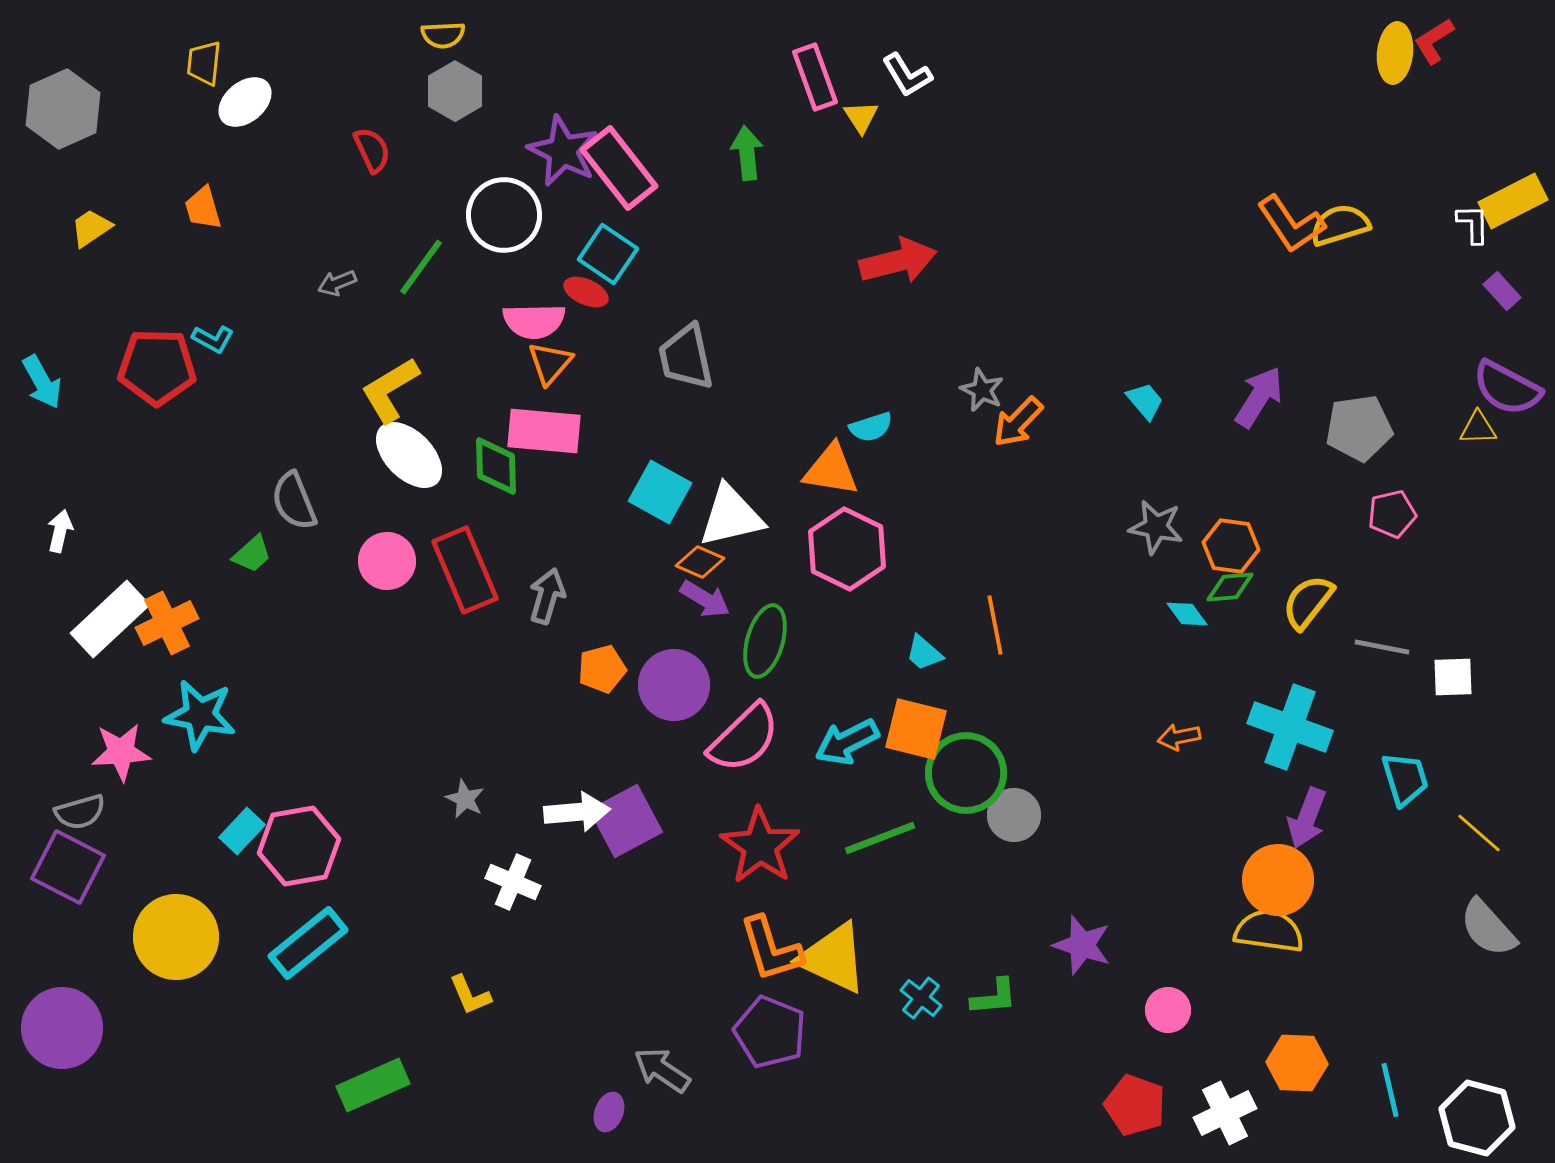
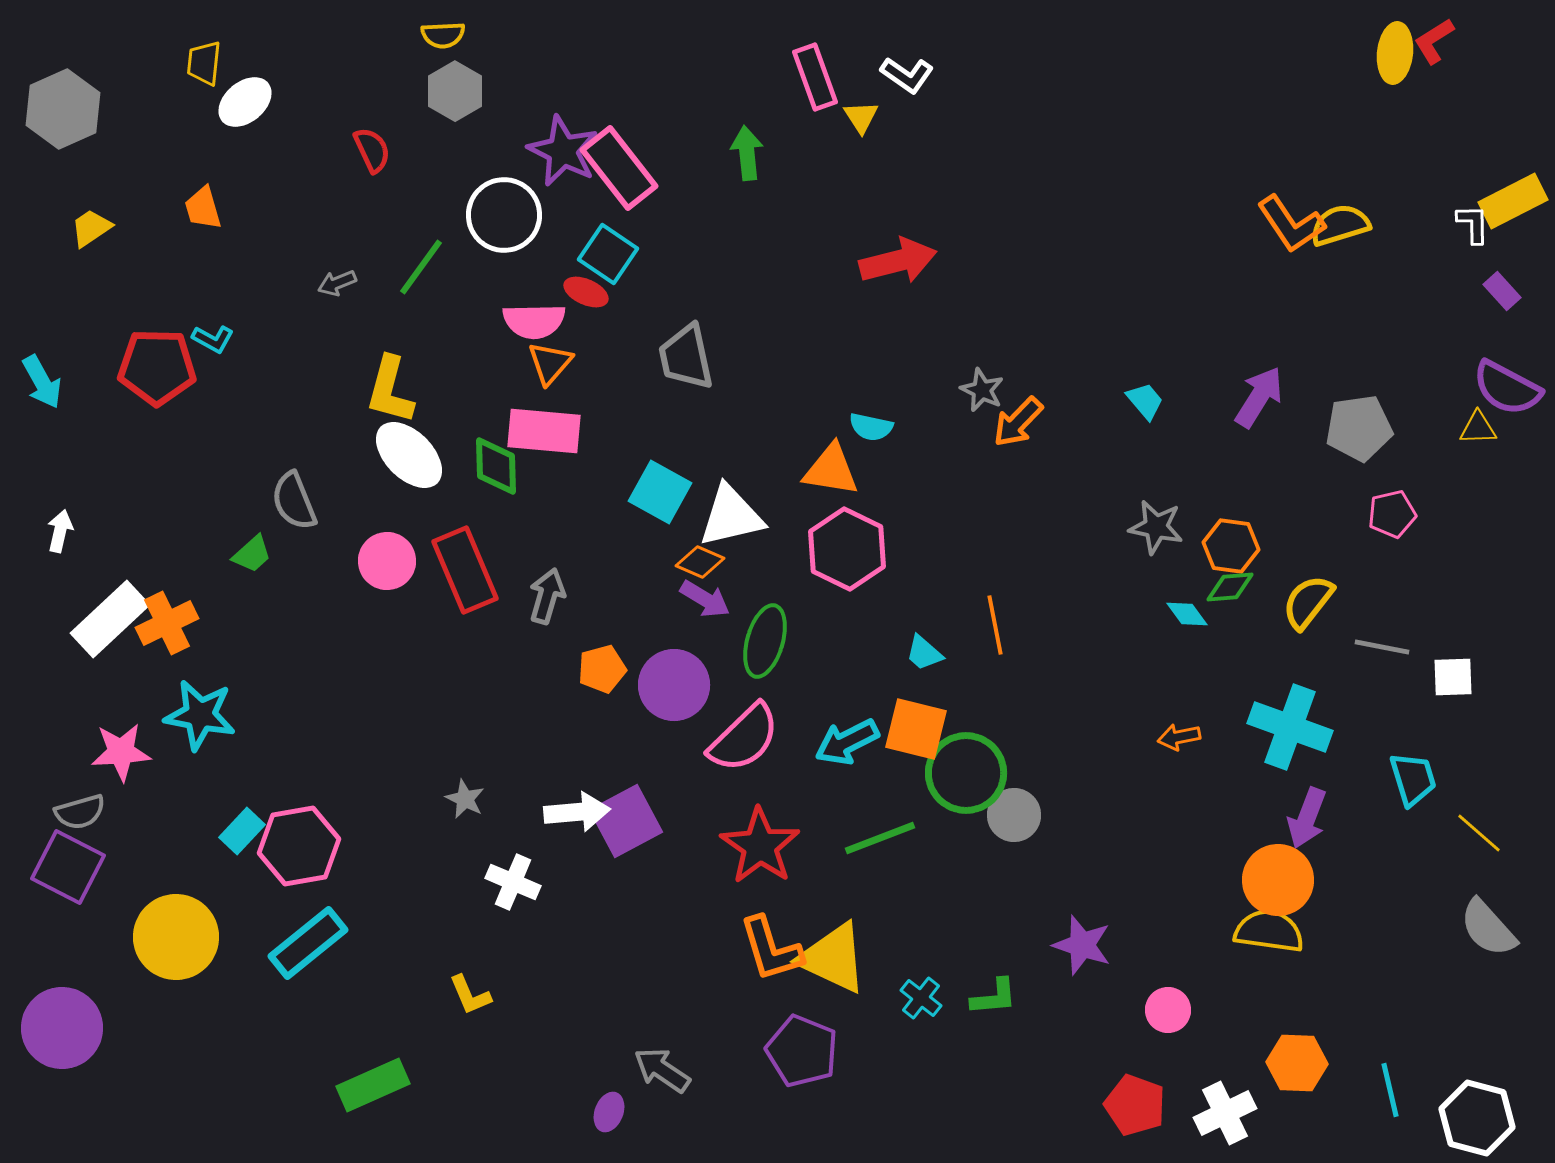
white L-shape at (907, 75): rotated 24 degrees counterclockwise
yellow L-shape at (390, 390): rotated 44 degrees counterclockwise
cyan semicircle at (871, 427): rotated 30 degrees clockwise
cyan trapezoid at (1405, 779): moved 8 px right
purple pentagon at (770, 1032): moved 32 px right, 19 px down
